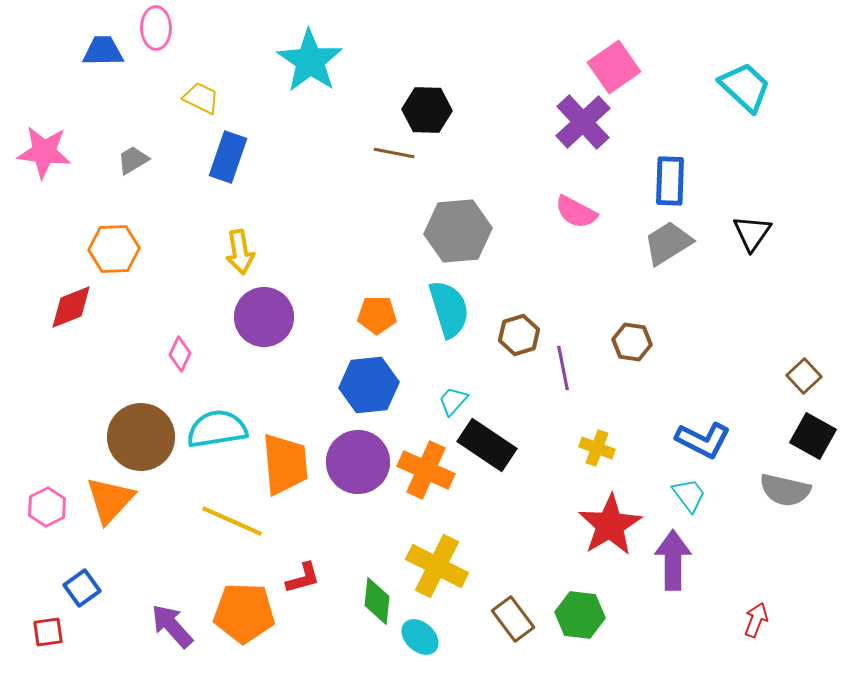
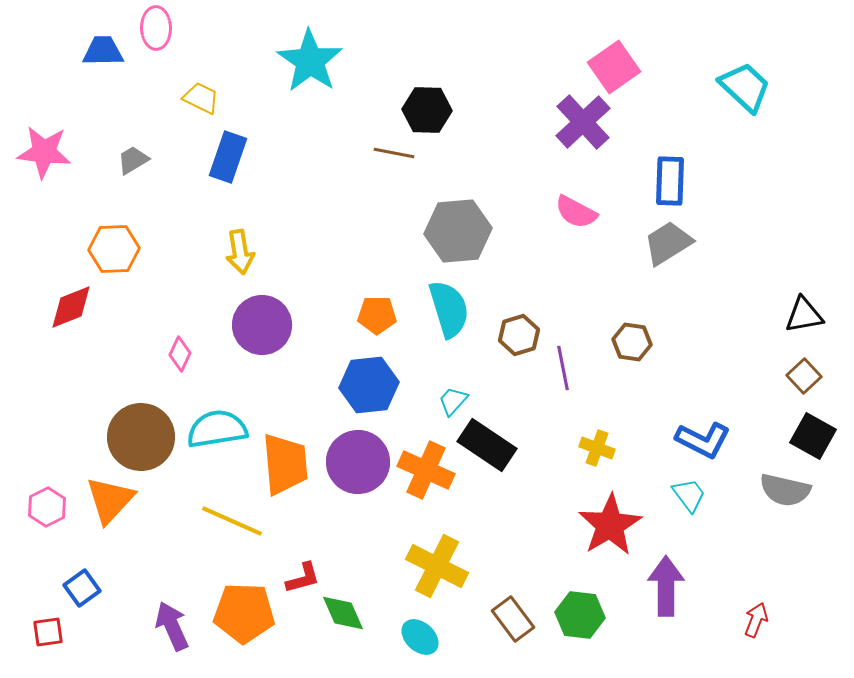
black triangle at (752, 233): moved 52 px right, 82 px down; rotated 45 degrees clockwise
purple circle at (264, 317): moved 2 px left, 8 px down
purple arrow at (673, 560): moved 7 px left, 26 px down
green diamond at (377, 601): moved 34 px left, 12 px down; rotated 30 degrees counterclockwise
purple arrow at (172, 626): rotated 18 degrees clockwise
